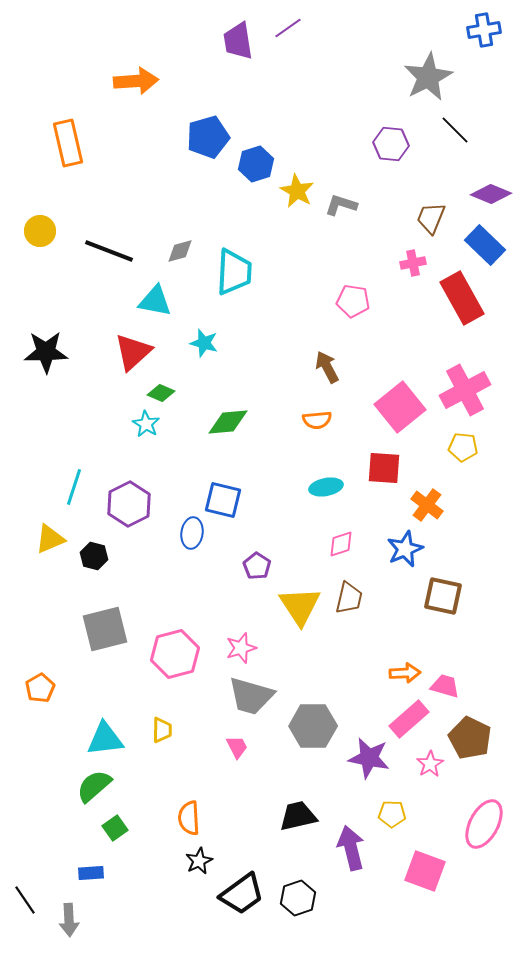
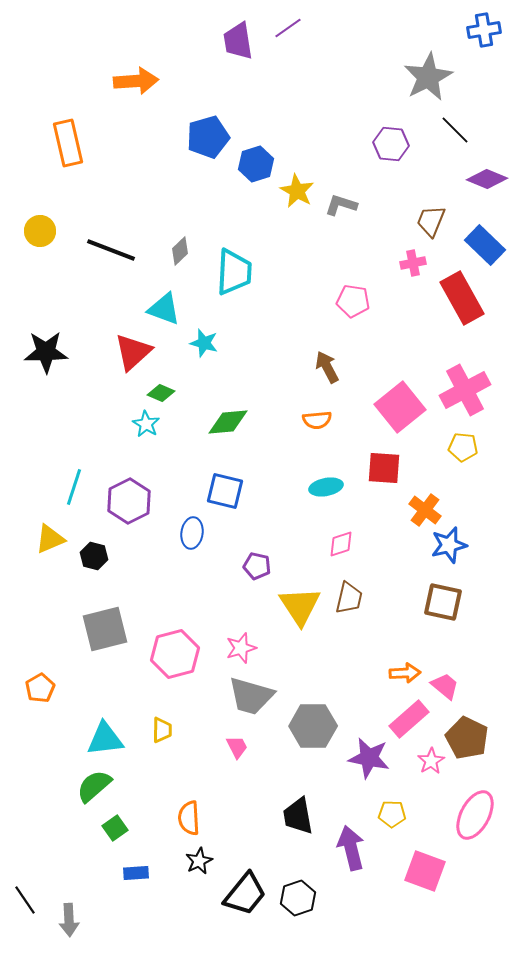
purple diamond at (491, 194): moved 4 px left, 15 px up
brown trapezoid at (431, 218): moved 3 px down
black line at (109, 251): moved 2 px right, 1 px up
gray diamond at (180, 251): rotated 28 degrees counterclockwise
cyan triangle at (155, 301): moved 9 px right, 8 px down; rotated 9 degrees clockwise
blue square at (223, 500): moved 2 px right, 9 px up
purple hexagon at (129, 504): moved 3 px up
orange cross at (427, 505): moved 2 px left, 5 px down
blue star at (405, 549): moved 44 px right, 4 px up; rotated 9 degrees clockwise
purple pentagon at (257, 566): rotated 20 degrees counterclockwise
brown square at (443, 596): moved 6 px down
pink trapezoid at (445, 686): rotated 24 degrees clockwise
brown pentagon at (470, 738): moved 3 px left
pink star at (430, 764): moved 1 px right, 3 px up
black trapezoid at (298, 816): rotated 87 degrees counterclockwise
pink ellipse at (484, 824): moved 9 px left, 9 px up
blue rectangle at (91, 873): moved 45 px right
black trapezoid at (242, 894): moved 3 px right; rotated 15 degrees counterclockwise
